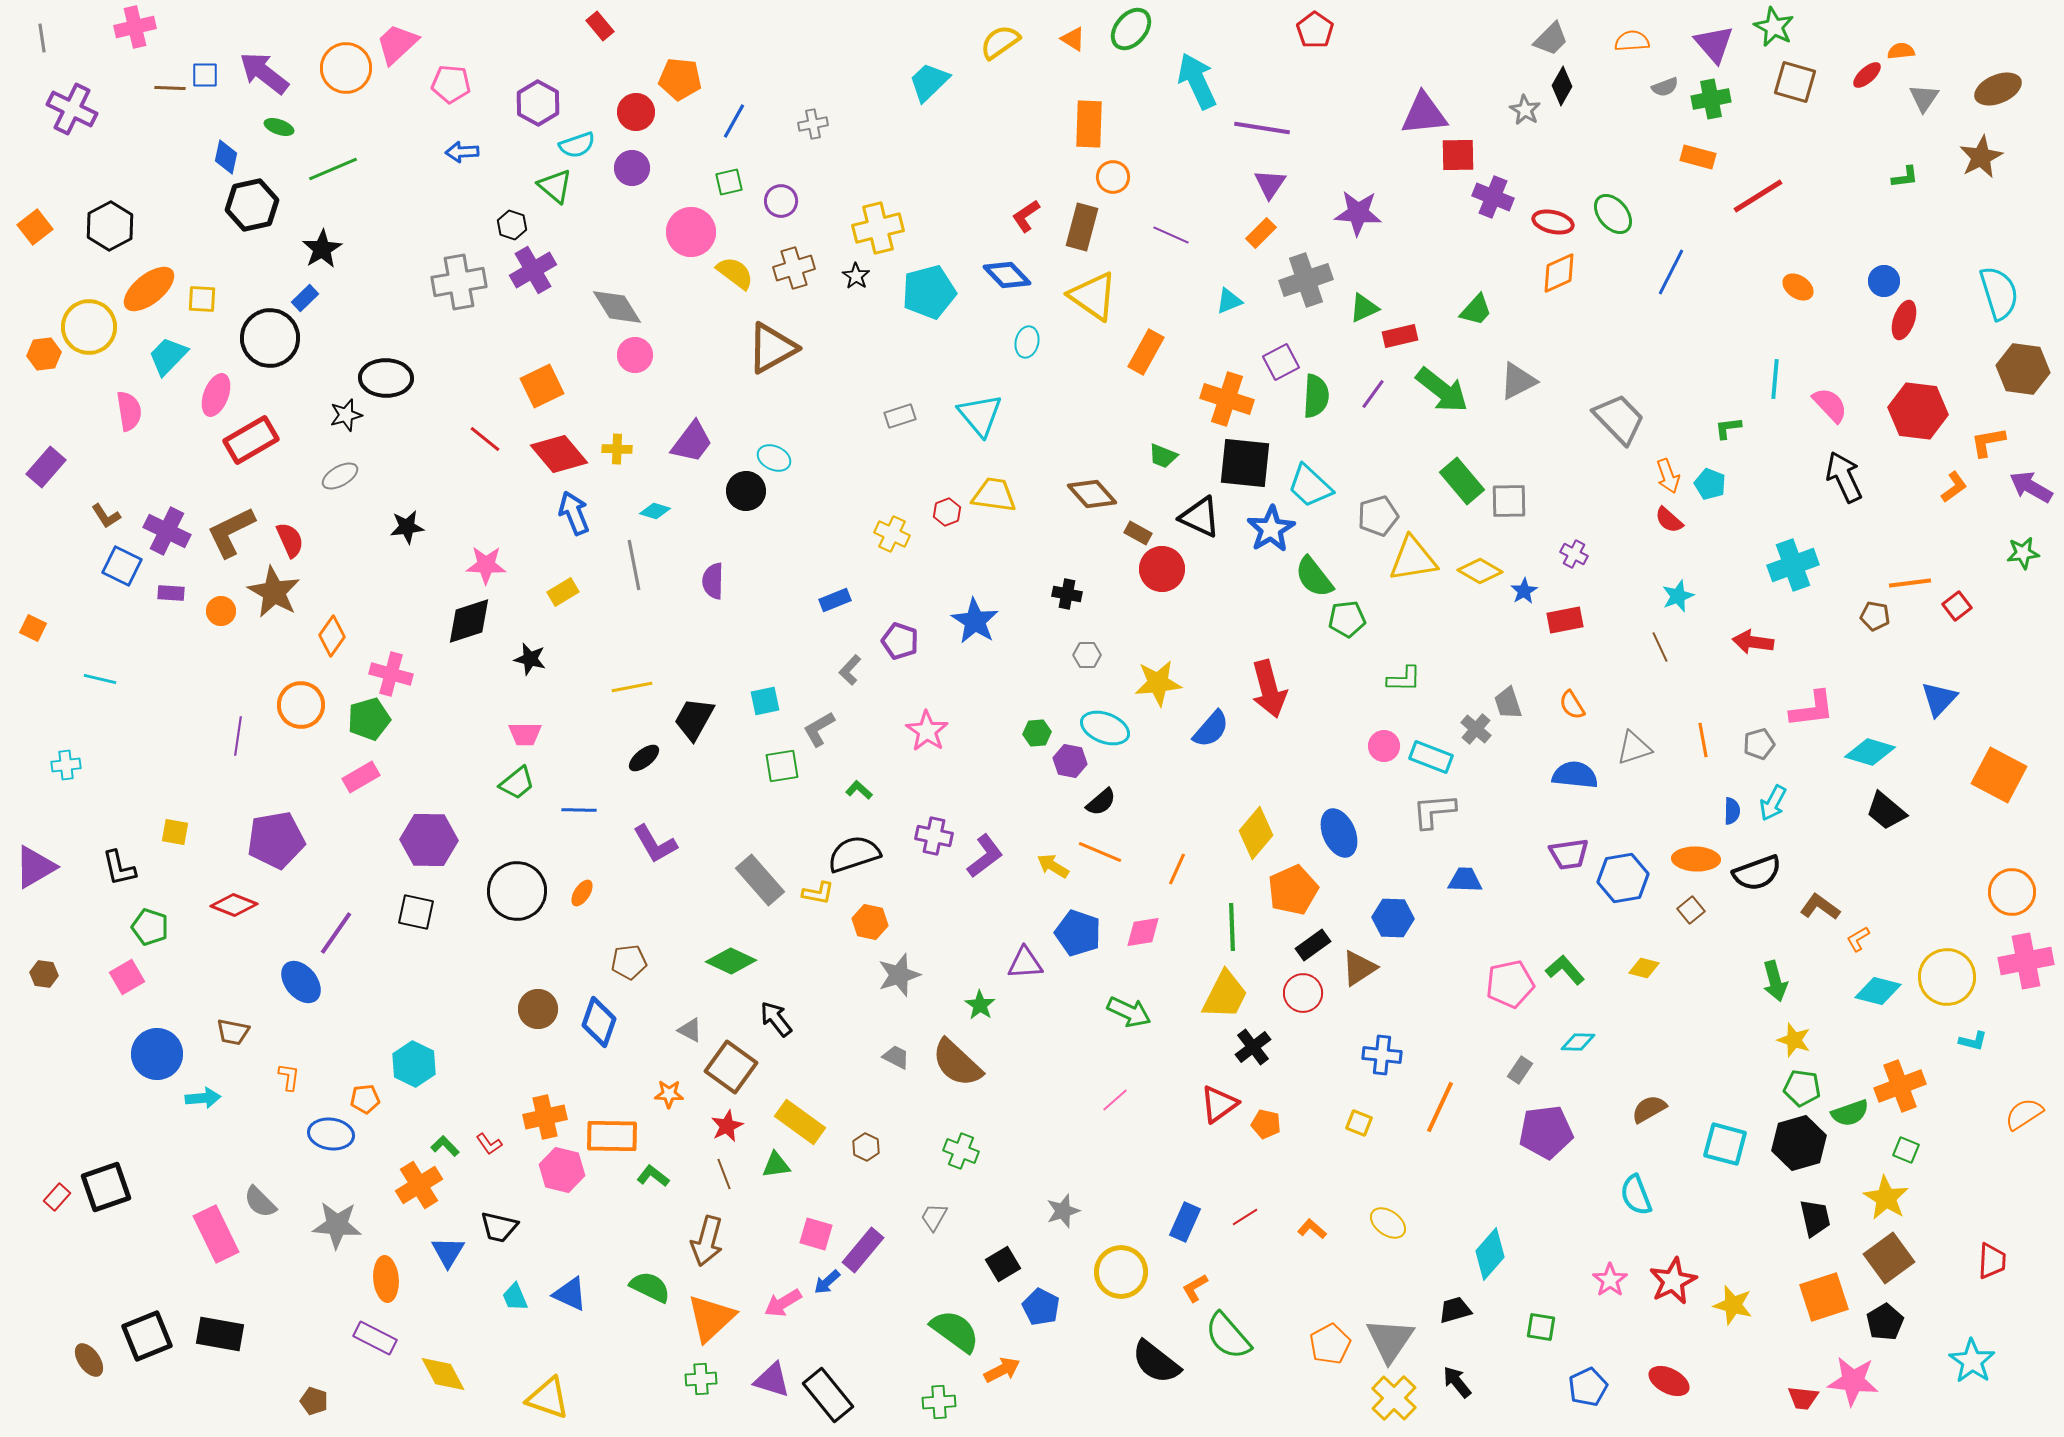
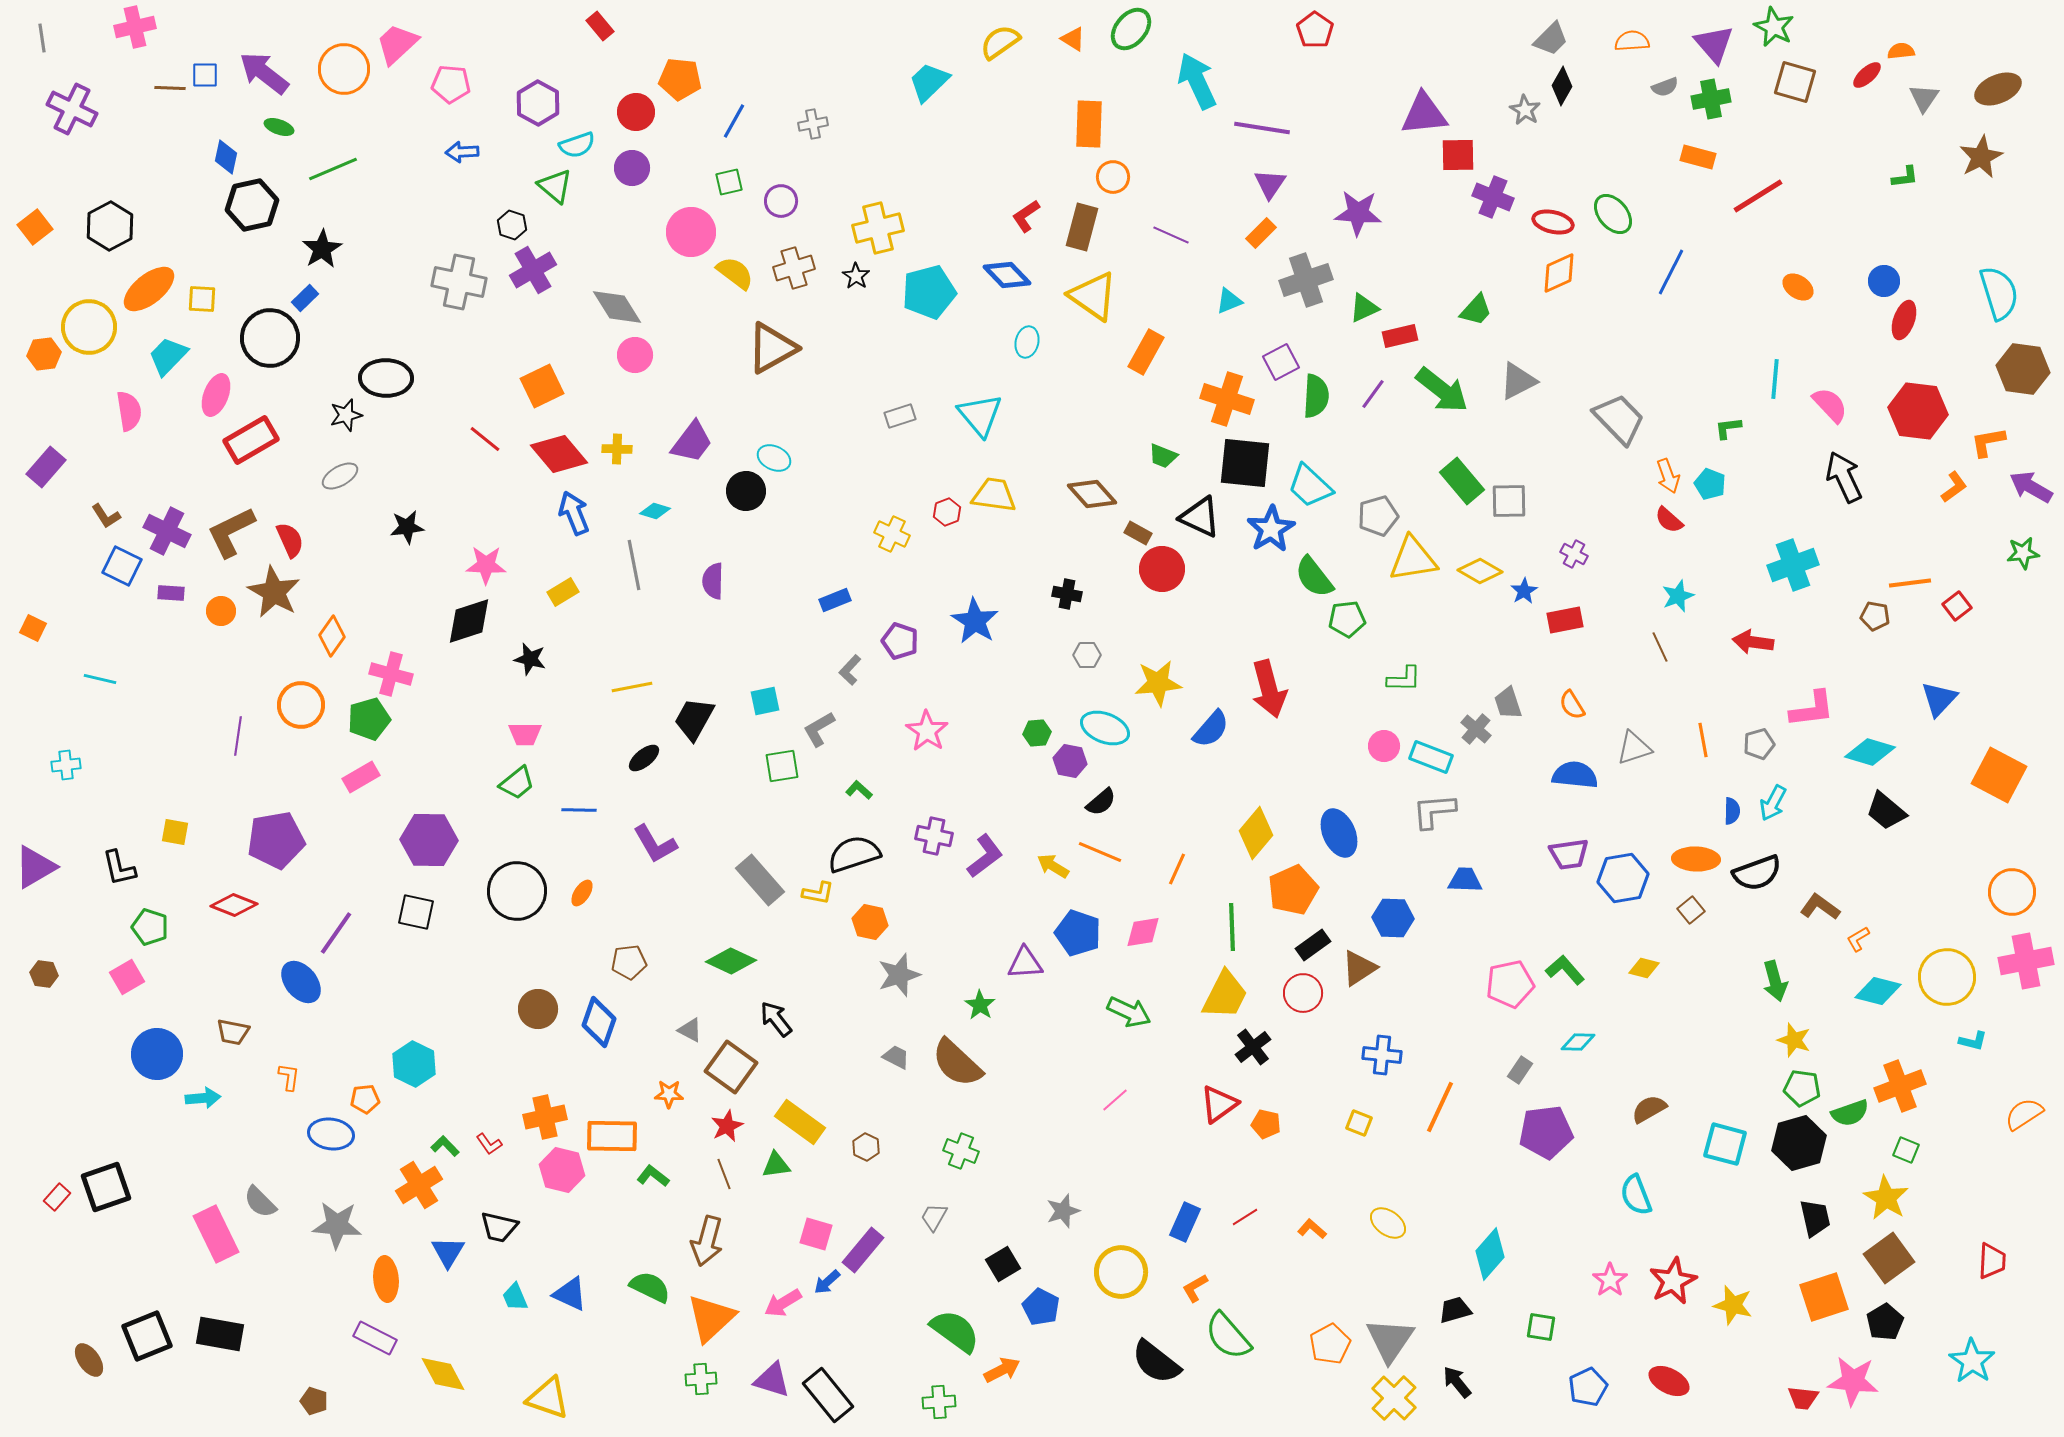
orange circle at (346, 68): moved 2 px left, 1 px down
gray cross at (459, 282): rotated 22 degrees clockwise
